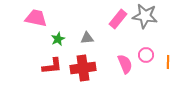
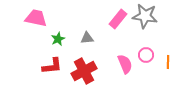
red cross: moved 1 px right, 3 px down; rotated 20 degrees counterclockwise
